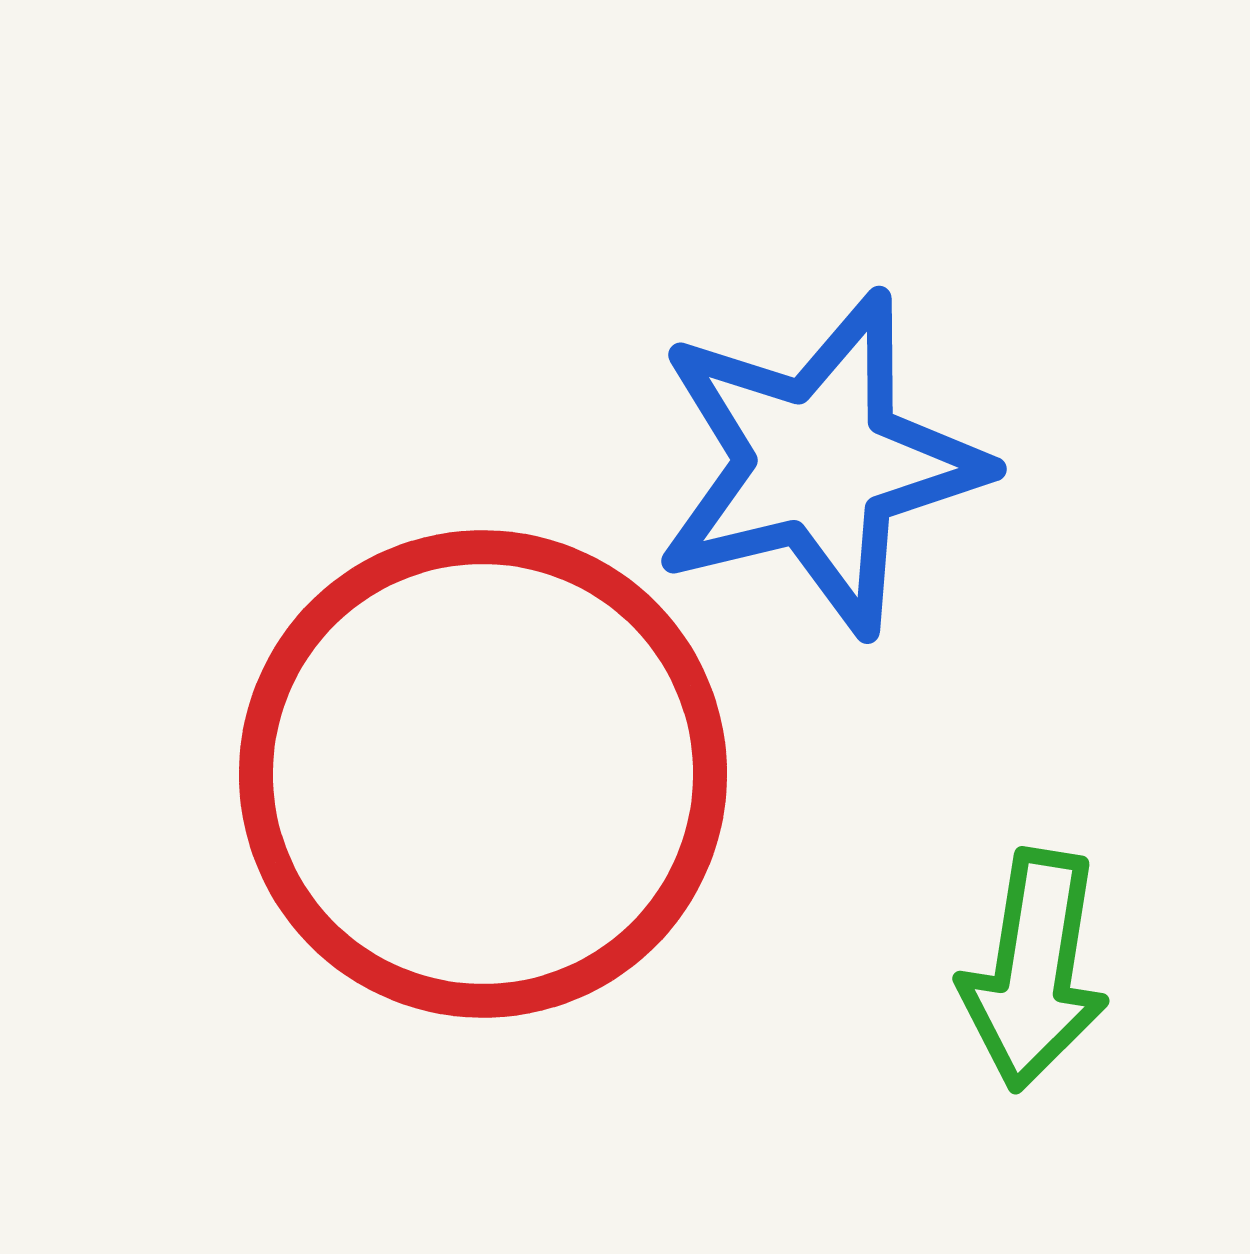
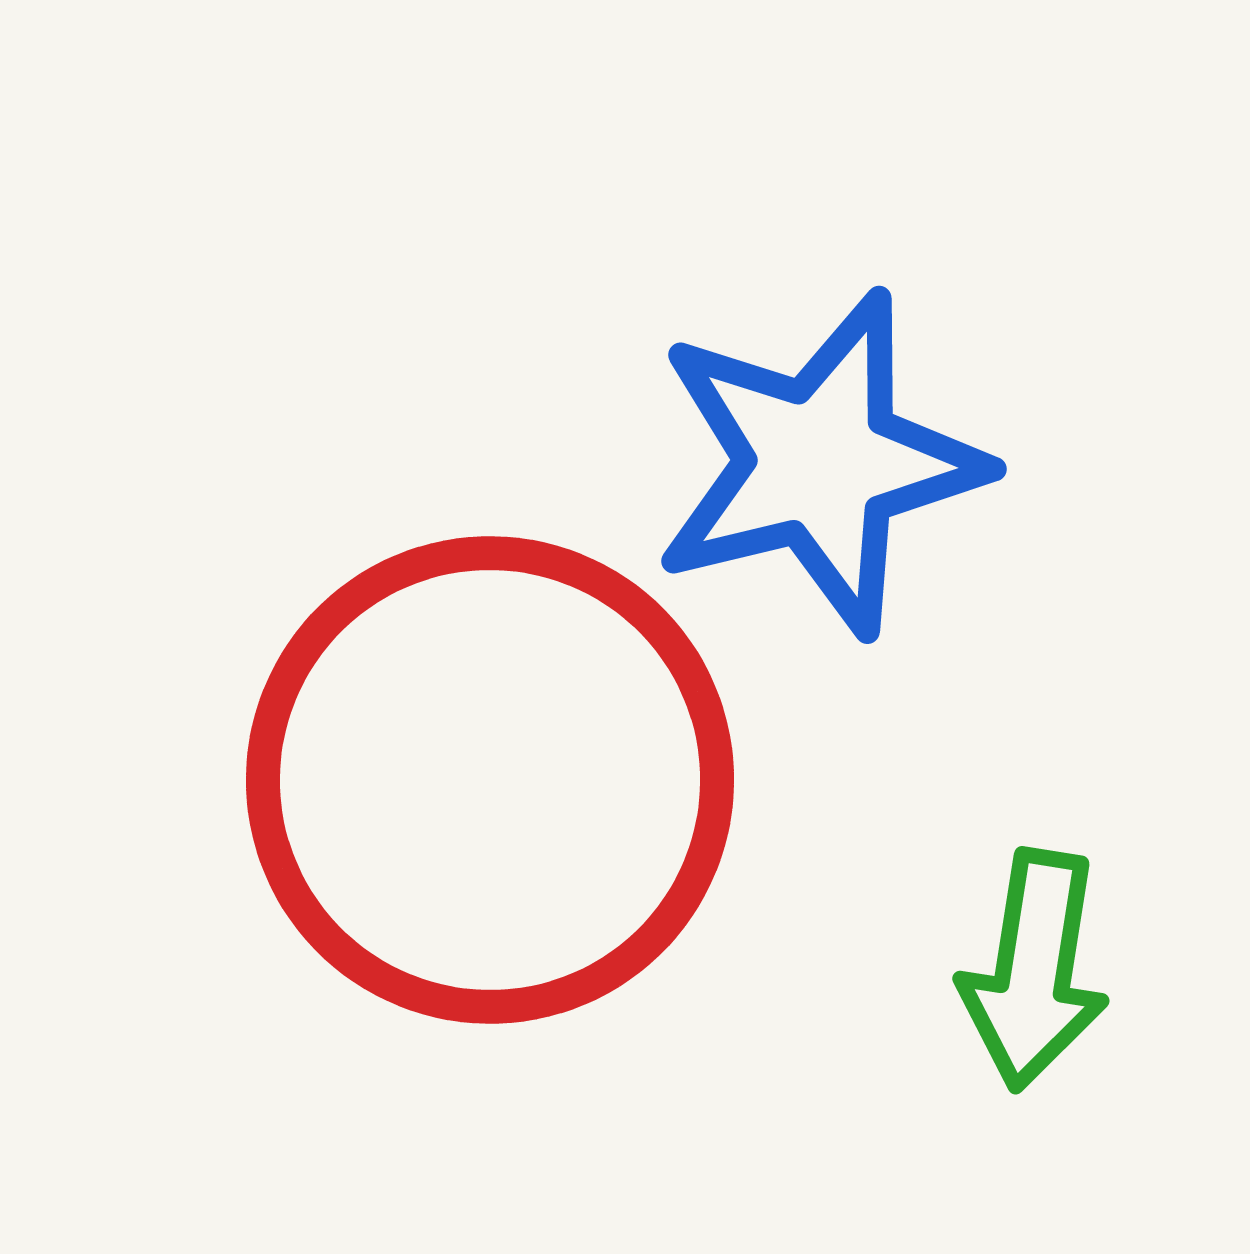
red circle: moved 7 px right, 6 px down
